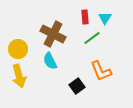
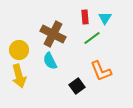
yellow circle: moved 1 px right, 1 px down
